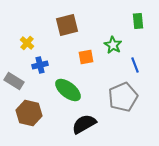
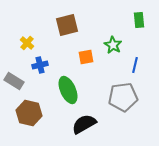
green rectangle: moved 1 px right, 1 px up
blue line: rotated 35 degrees clockwise
green ellipse: rotated 28 degrees clockwise
gray pentagon: rotated 16 degrees clockwise
